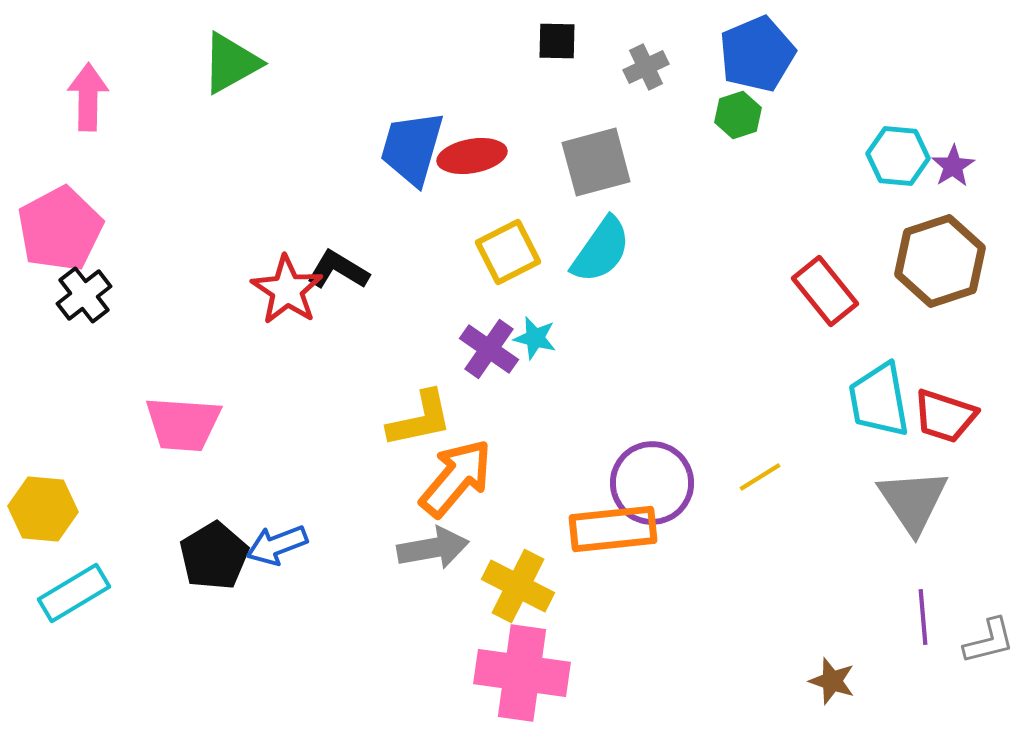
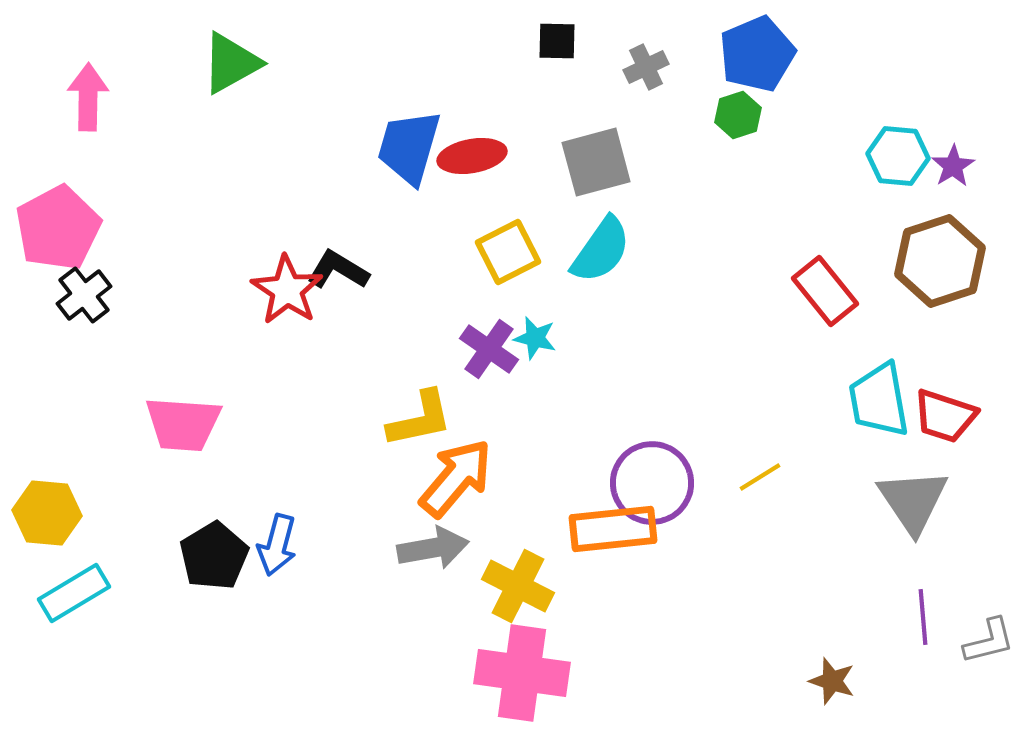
blue trapezoid: moved 3 px left, 1 px up
pink pentagon: moved 2 px left, 1 px up
yellow hexagon: moved 4 px right, 4 px down
blue arrow: rotated 54 degrees counterclockwise
